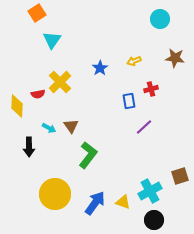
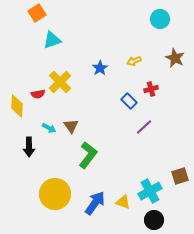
cyan triangle: rotated 36 degrees clockwise
brown star: rotated 18 degrees clockwise
blue rectangle: rotated 35 degrees counterclockwise
